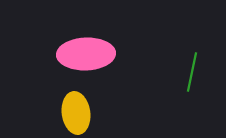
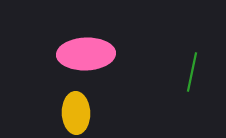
yellow ellipse: rotated 6 degrees clockwise
